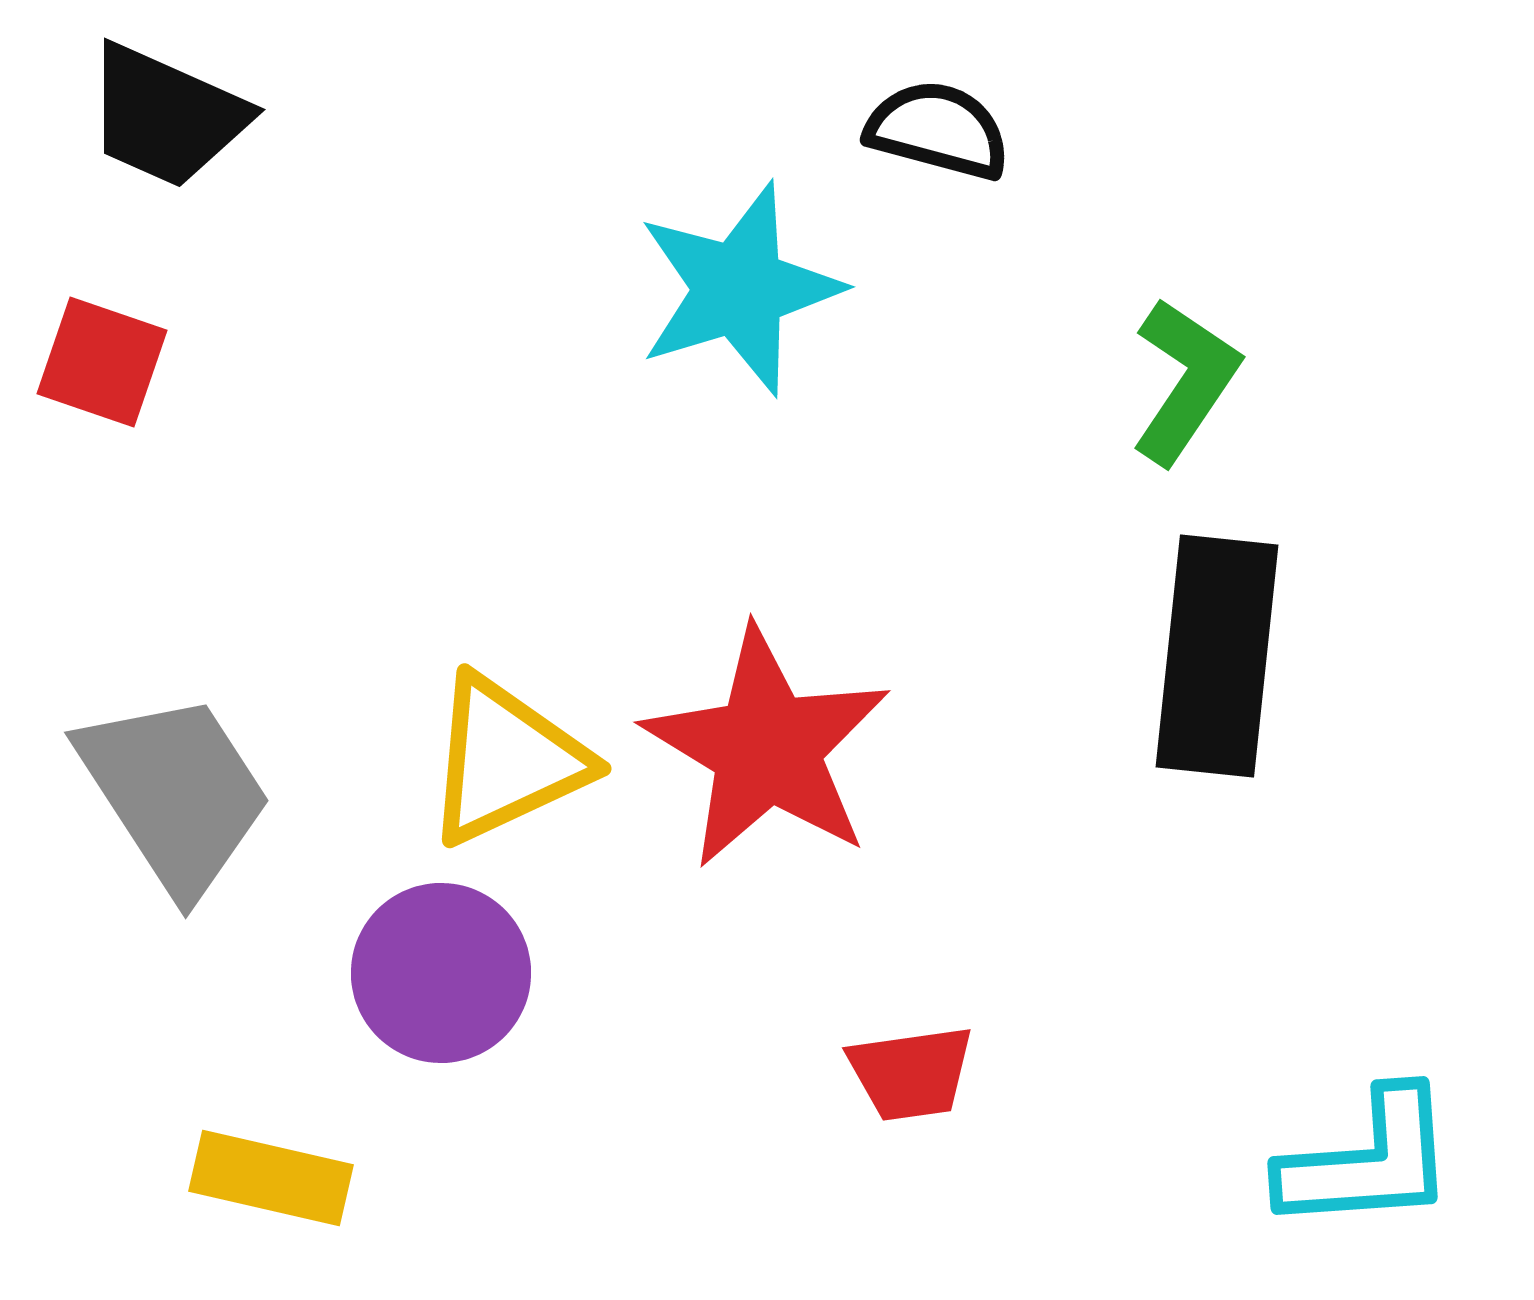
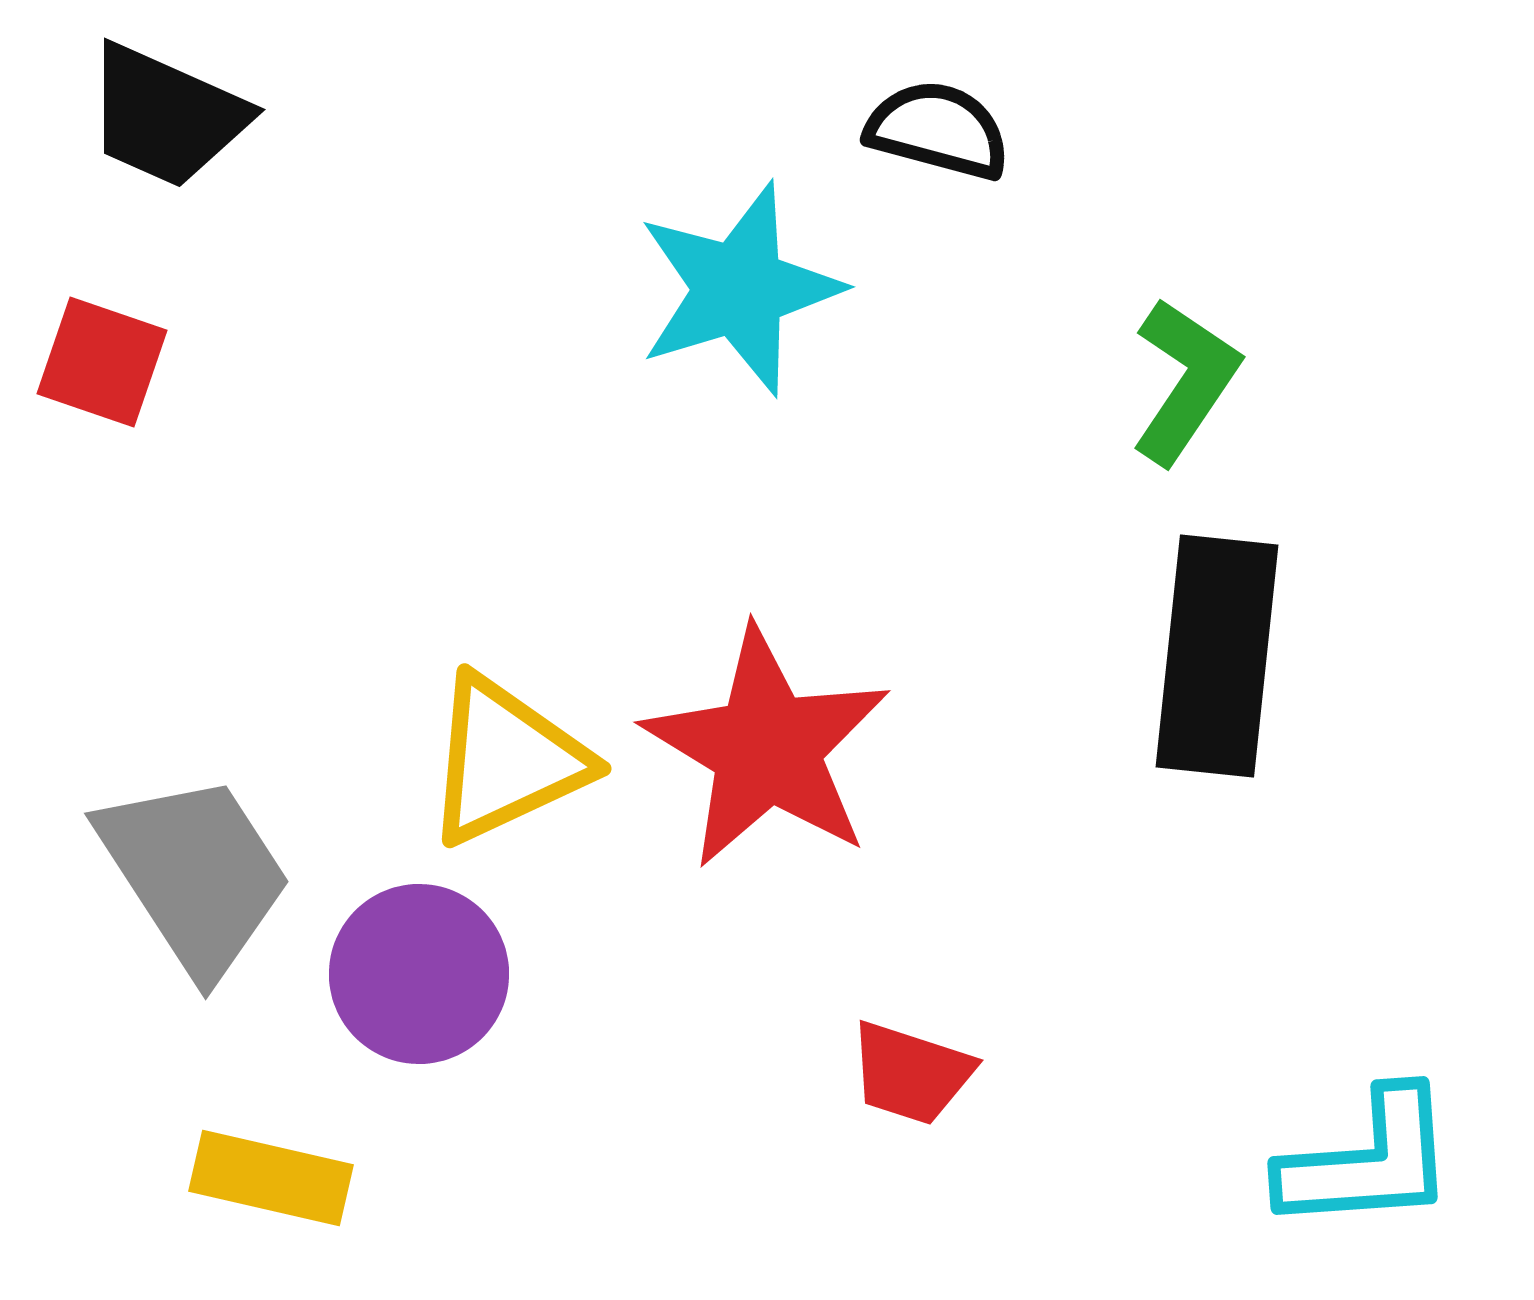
gray trapezoid: moved 20 px right, 81 px down
purple circle: moved 22 px left, 1 px down
red trapezoid: rotated 26 degrees clockwise
